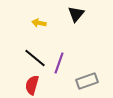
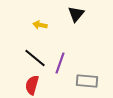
yellow arrow: moved 1 px right, 2 px down
purple line: moved 1 px right
gray rectangle: rotated 25 degrees clockwise
